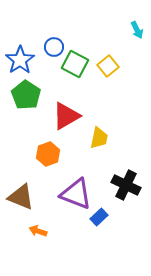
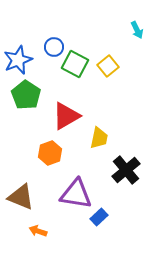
blue star: moved 2 px left; rotated 12 degrees clockwise
orange hexagon: moved 2 px right, 1 px up
black cross: moved 15 px up; rotated 24 degrees clockwise
purple triangle: rotated 12 degrees counterclockwise
